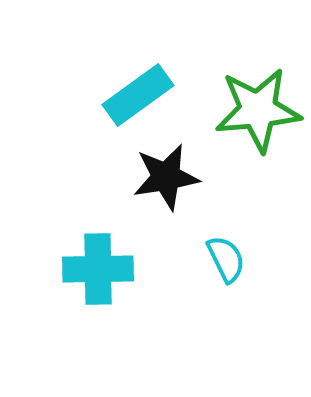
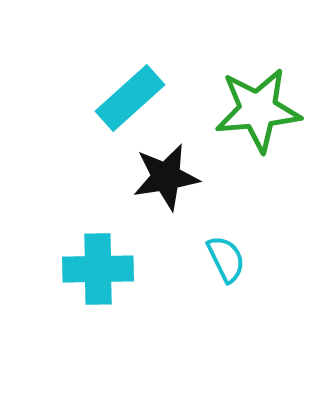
cyan rectangle: moved 8 px left, 3 px down; rotated 6 degrees counterclockwise
